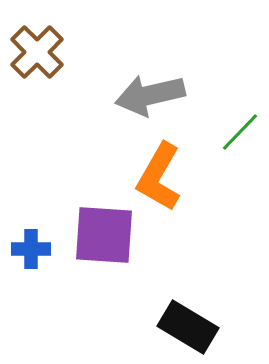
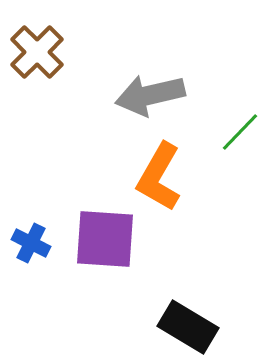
purple square: moved 1 px right, 4 px down
blue cross: moved 6 px up; rotated 27 degrees clockwise
